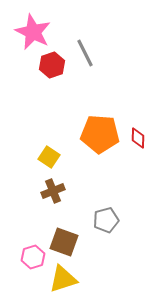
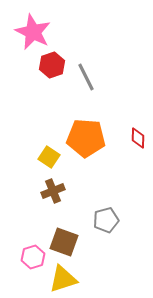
gray line: moved 1 px right, 24 px down
orange pentagon: moved 14 px left, 4 px down
